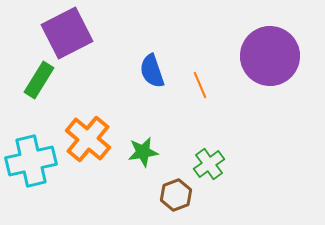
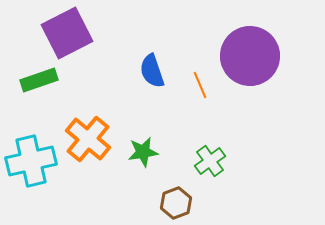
purple circle: moved 20 px left
green rectangle: rotated 39 degrees clockwise
green cross: moved 1 px right, 3 px up
brown hexagon: moved 8 px down
